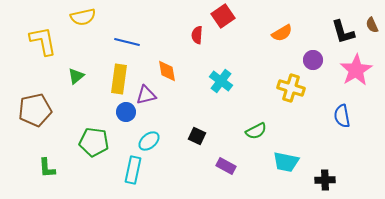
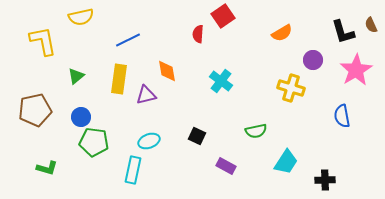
yellow semicircle: moved 2 px left
brown semicircle: moved 1 px left
red semicircle: moved 1 px right, 1 px up
blue line: moved 1 px right, 2 px up; rotated 40 degrees counterclockwise
blue circle: moved 45 px left, 5 px down
green semicircle: rotated 15 degrees clockwise
cyan ellipse: rotated 20 degrees clockwise
cyan trapezoid: rotated 68 degrees counterclockwise
green L-shape: rotated 70 degrees counterclockwise
